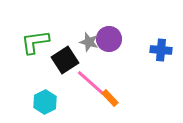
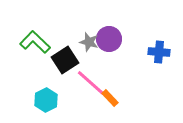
green L-shape: rotated 52 degrees clockwise
blue cross: moved 2 px left, 2 px down
cyan hexagon: moved 1 px right, 2 px up
